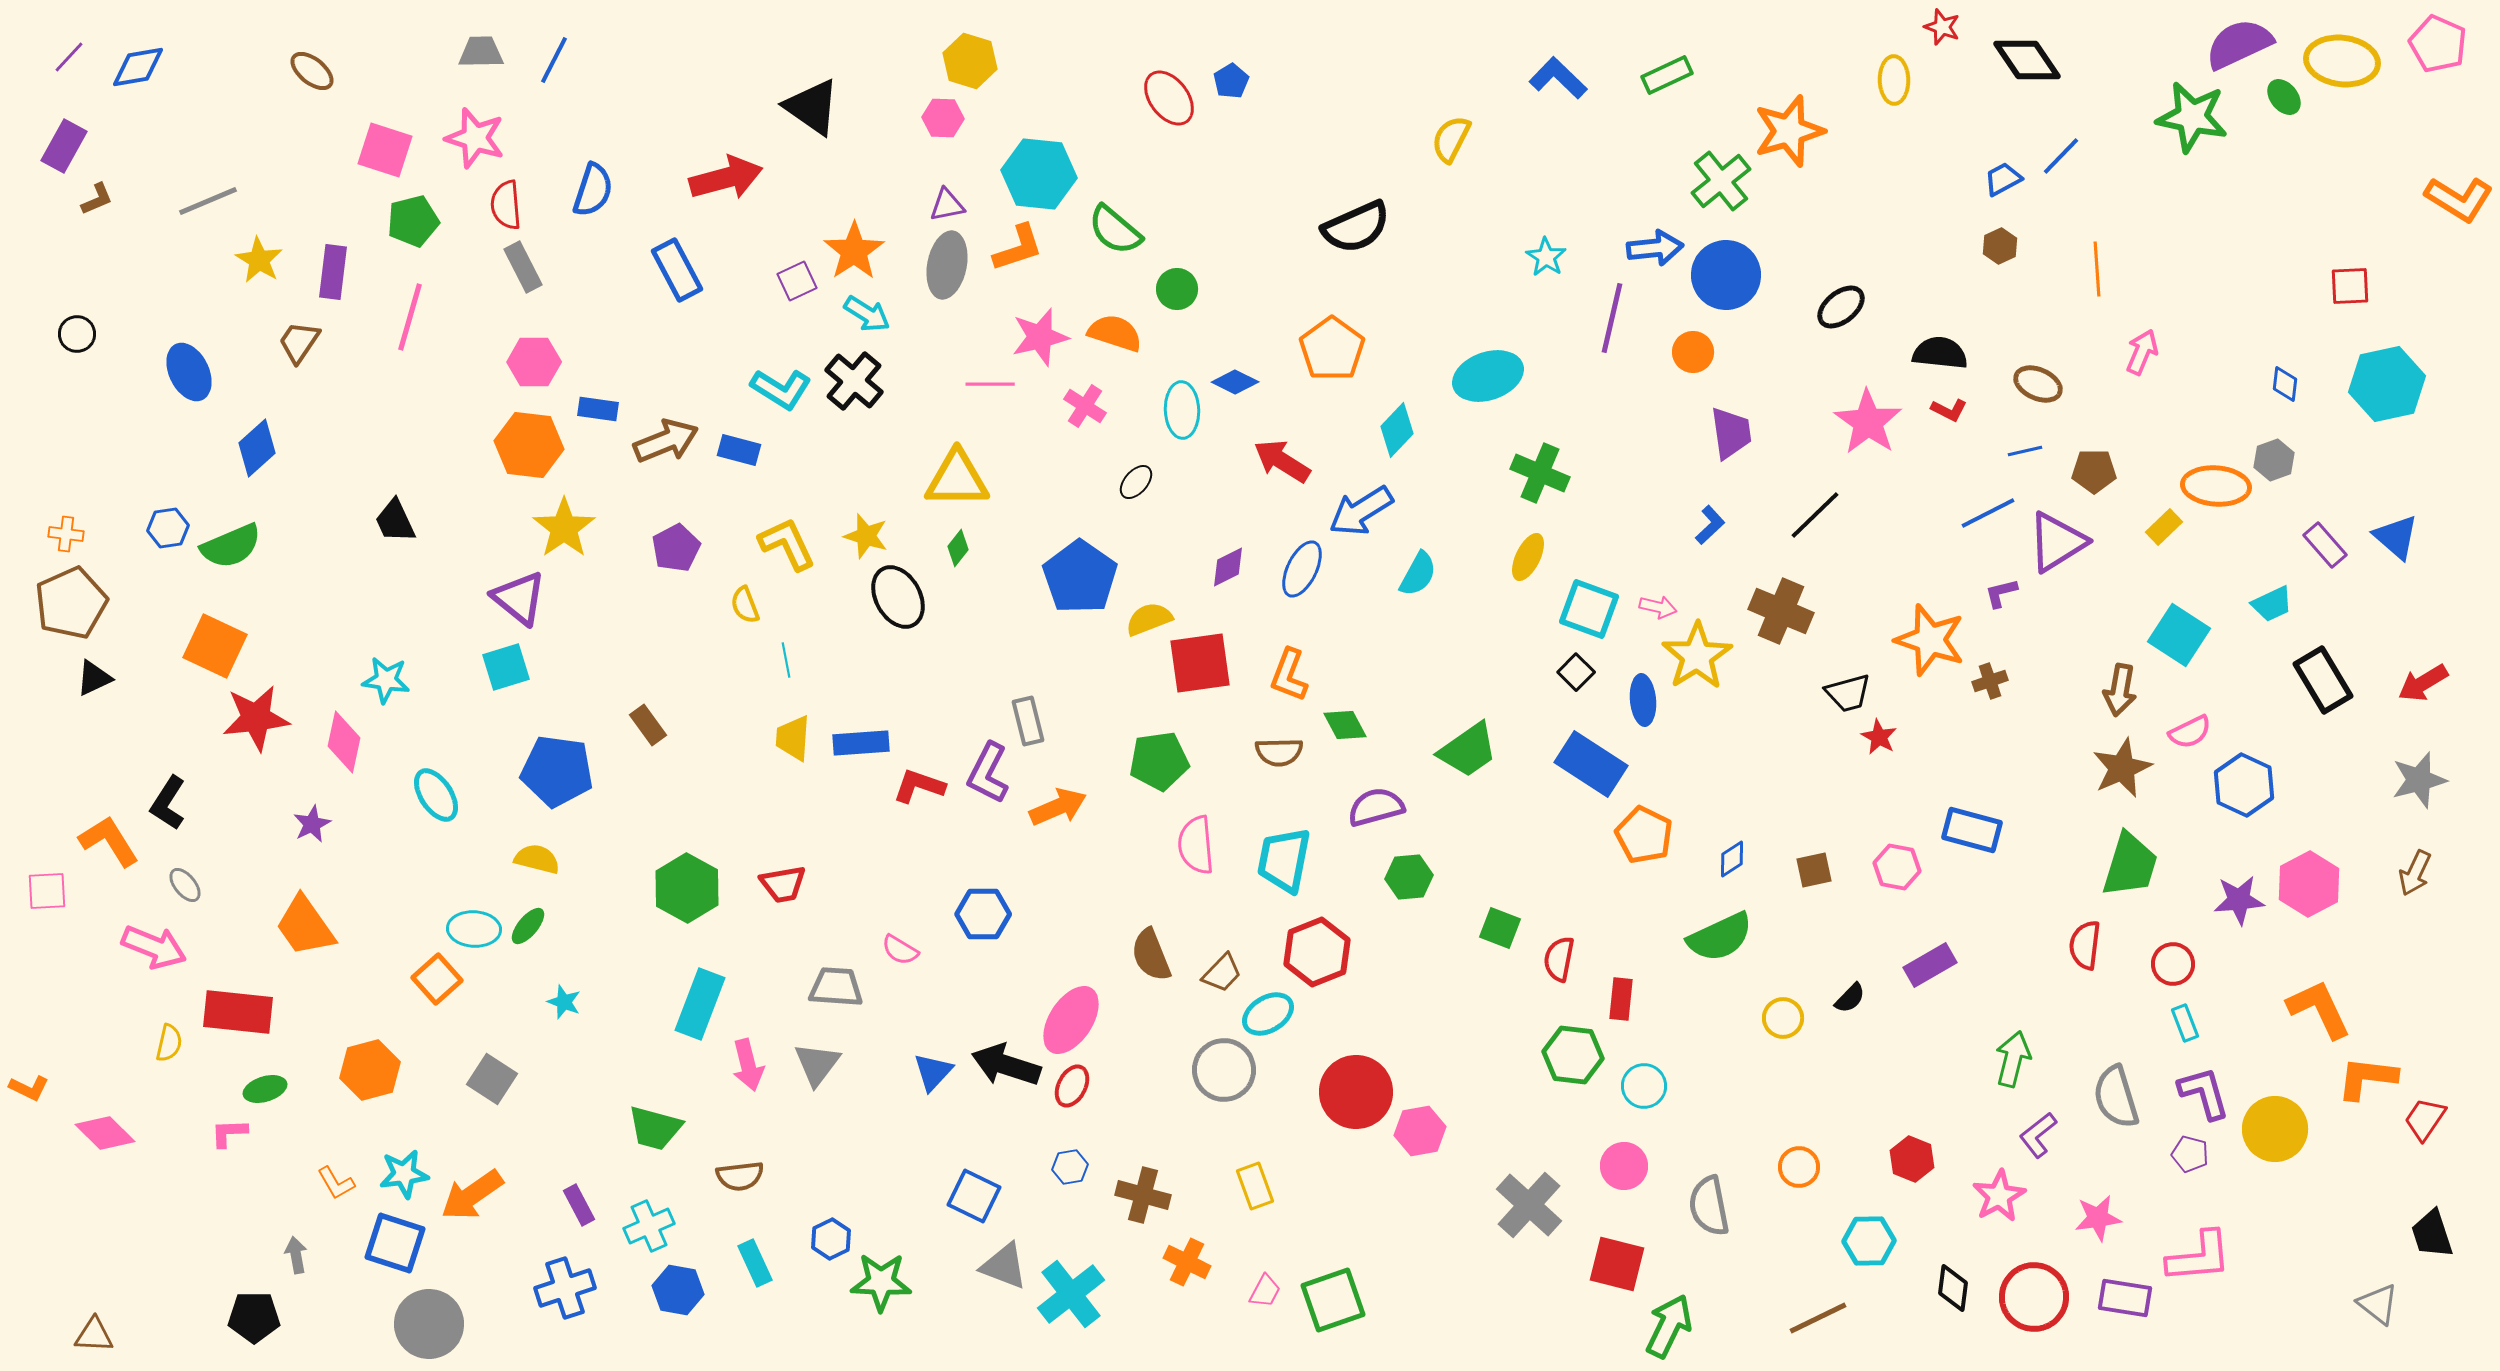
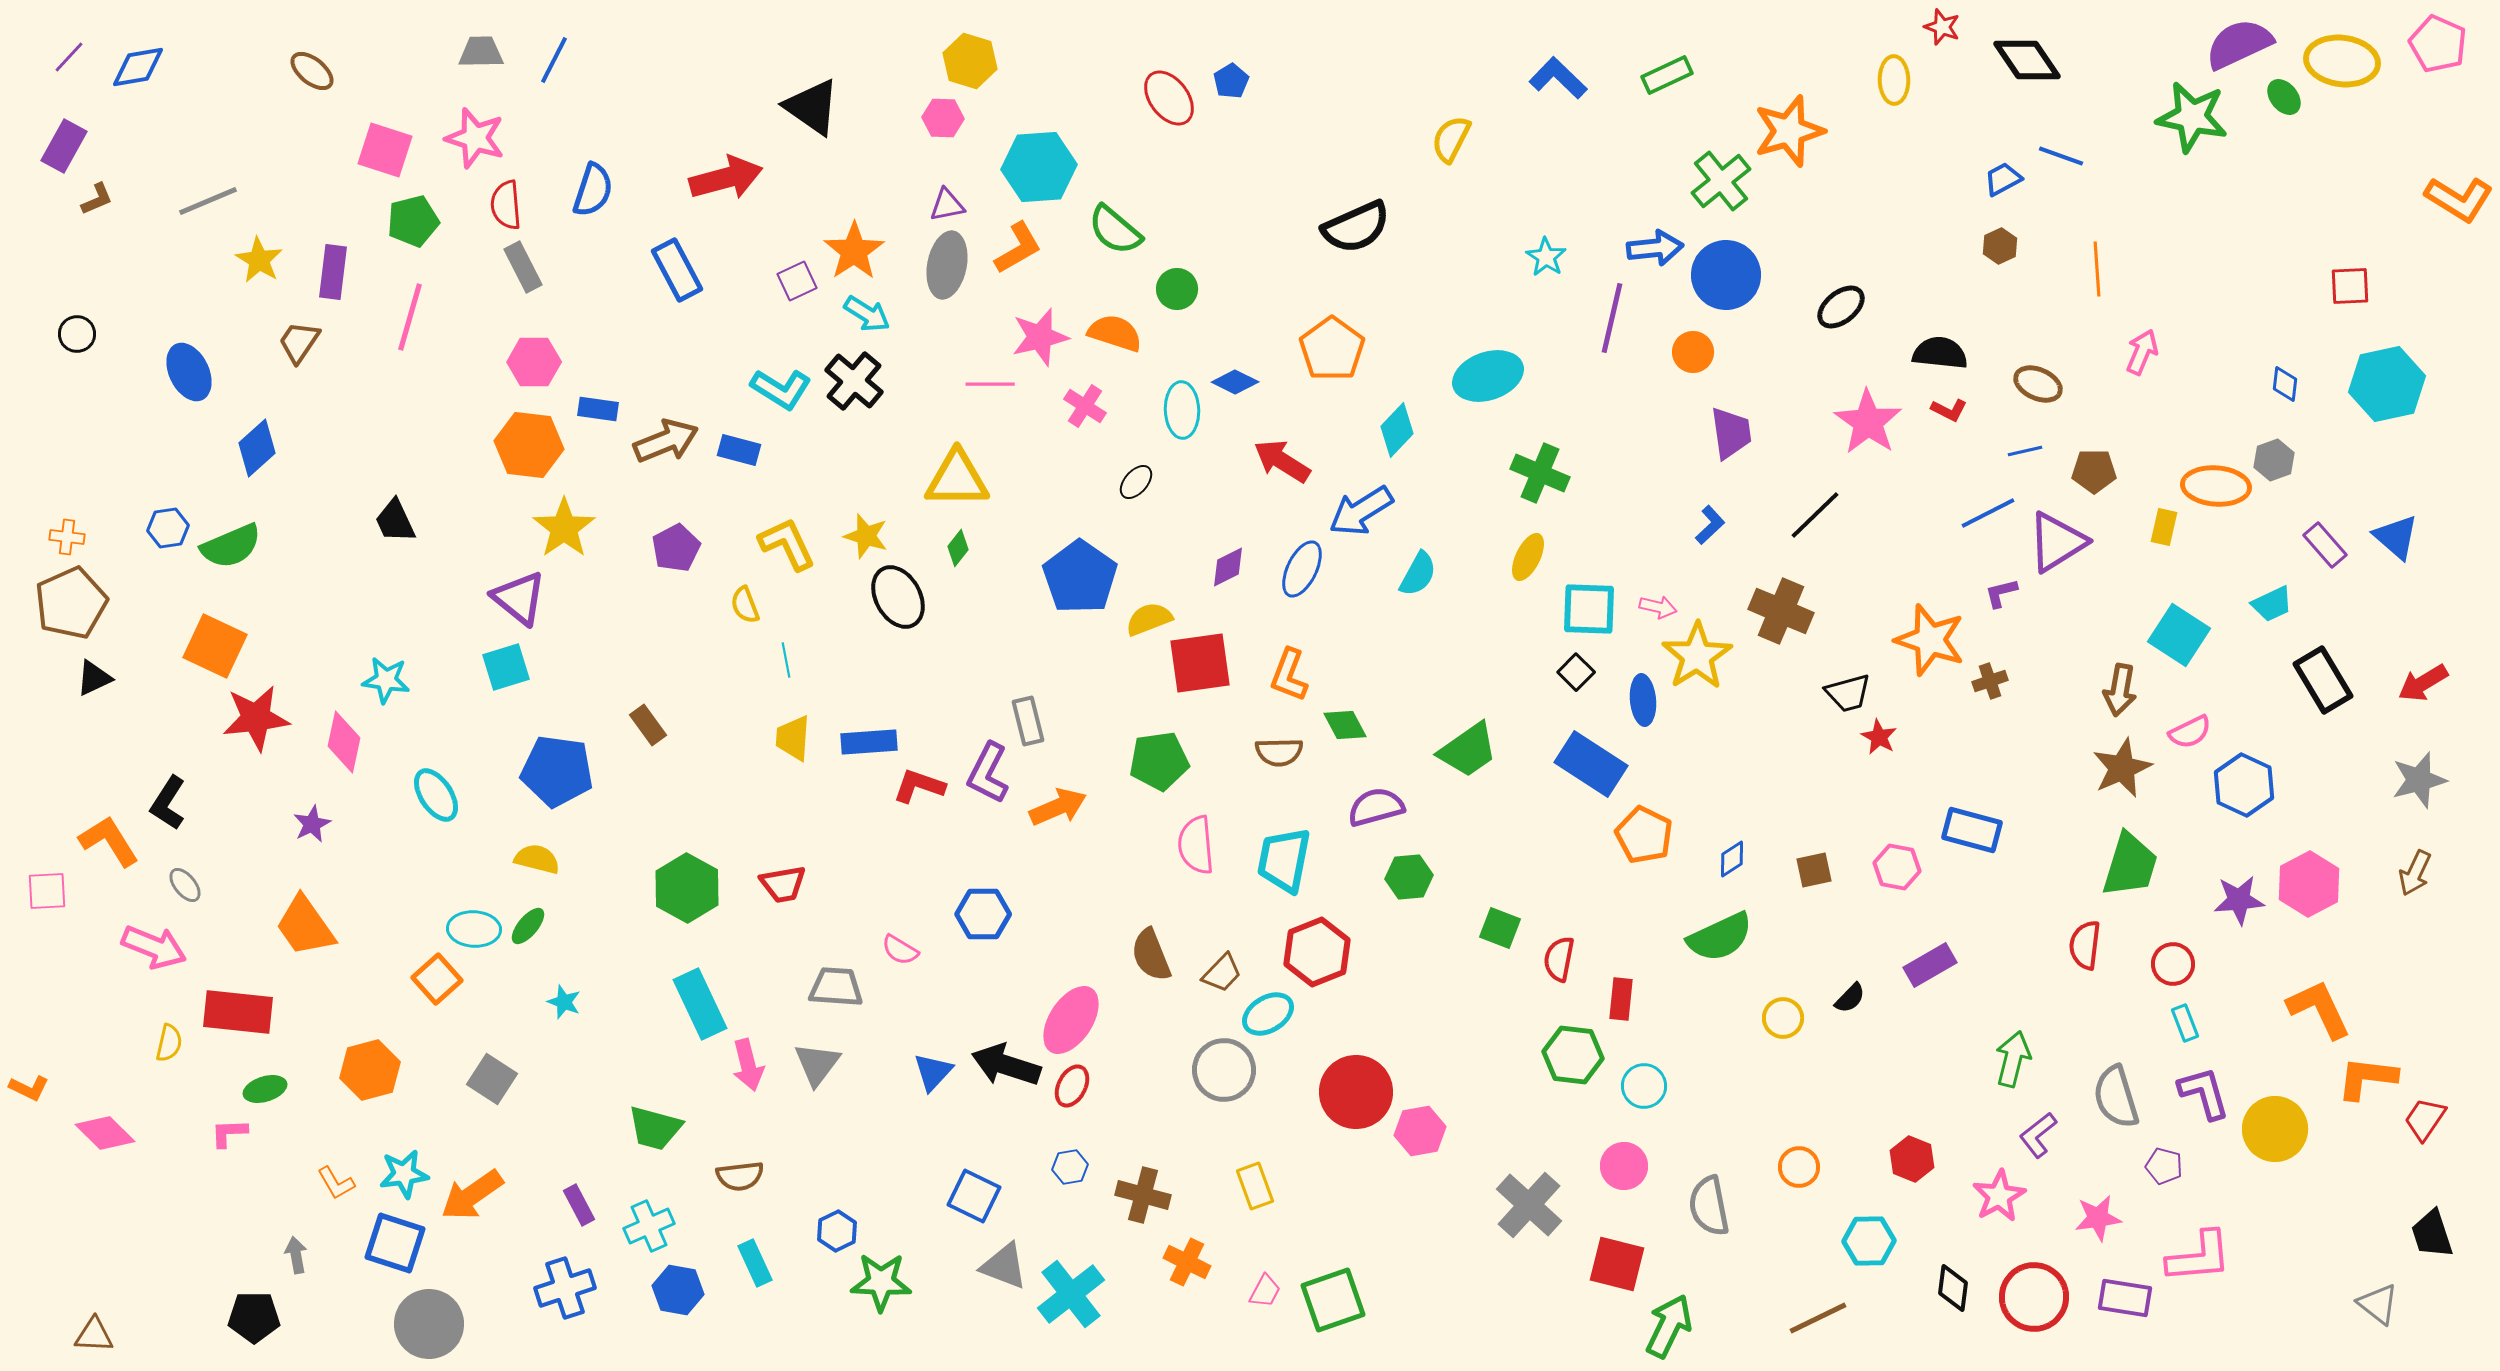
blue line at (2061, 156): rotated 66 degrees clockwise
cyan hexagon at (1039, 174): moved 7 px up; rotated 10 degrees counterclockwise
orange L-shape at (1018, 248): rotated 12 degrees counterclockwise
yellow rectangle at (2164, 527): rotated 33 degrees counterclockwise
orange cross at (66, 534): moved 1 px right, 3 px down
cyan square at (1589, 609): rotated 18 degrees counterclockwise
blue rectangle at (861, 743): moved 8 px right, 1 px up
cyan rectangle at (700, 1004): rotated 46 degrees counterclockwise
purple pentagon at (2190, 1154): moved 26 px left, 12 px down
blue hexagon at (831, 1239): moved 6 px right, 8 px up
